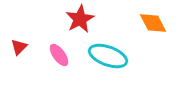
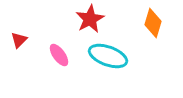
red star: moved 10 px right
orange diamond: rotated 44 degrees clockwise
red triangle: moved 7 px up
